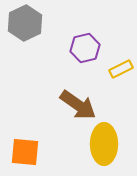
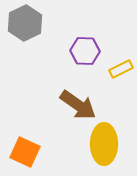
purple hexagon: moved 3 px down; rotated 16 degrees clockwise
orange square: rotated 20 degrees clockwise
